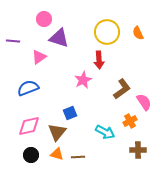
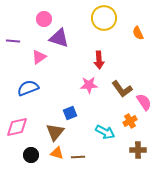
yellow circle: moved 3 px left, 14 px up
pink star: moved 6 px right, 5 px down; rotated 24 degrees clockwise
brown L-shape: rotated 90 degrees clockwise
pink diamond: moved 12 px left, 1 px down
brown triangle: moved 2 px left
orange triangle: moved 1 px up
